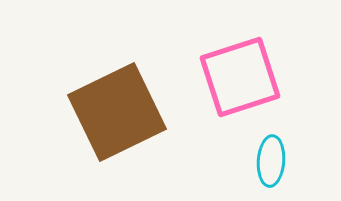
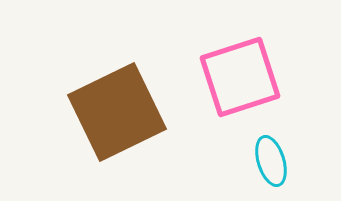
cyan ellipse: rotated 21 degrees counterclockwise
